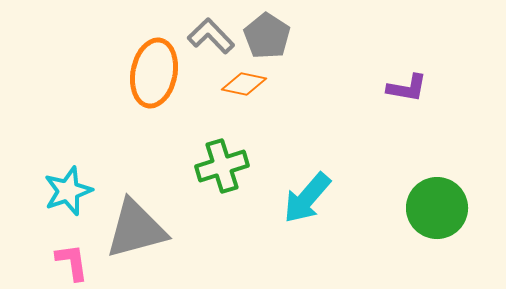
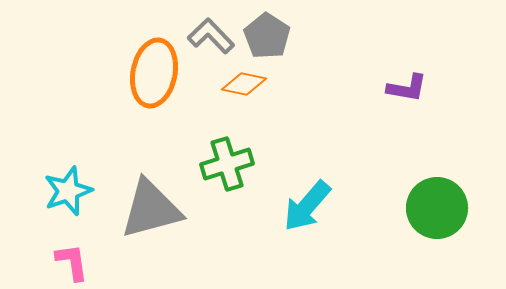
green cross: moved 5 px right, 2 px up
cyan arrow: moved 8 px down
gray triangle: moved 15 px right, 20 px up
